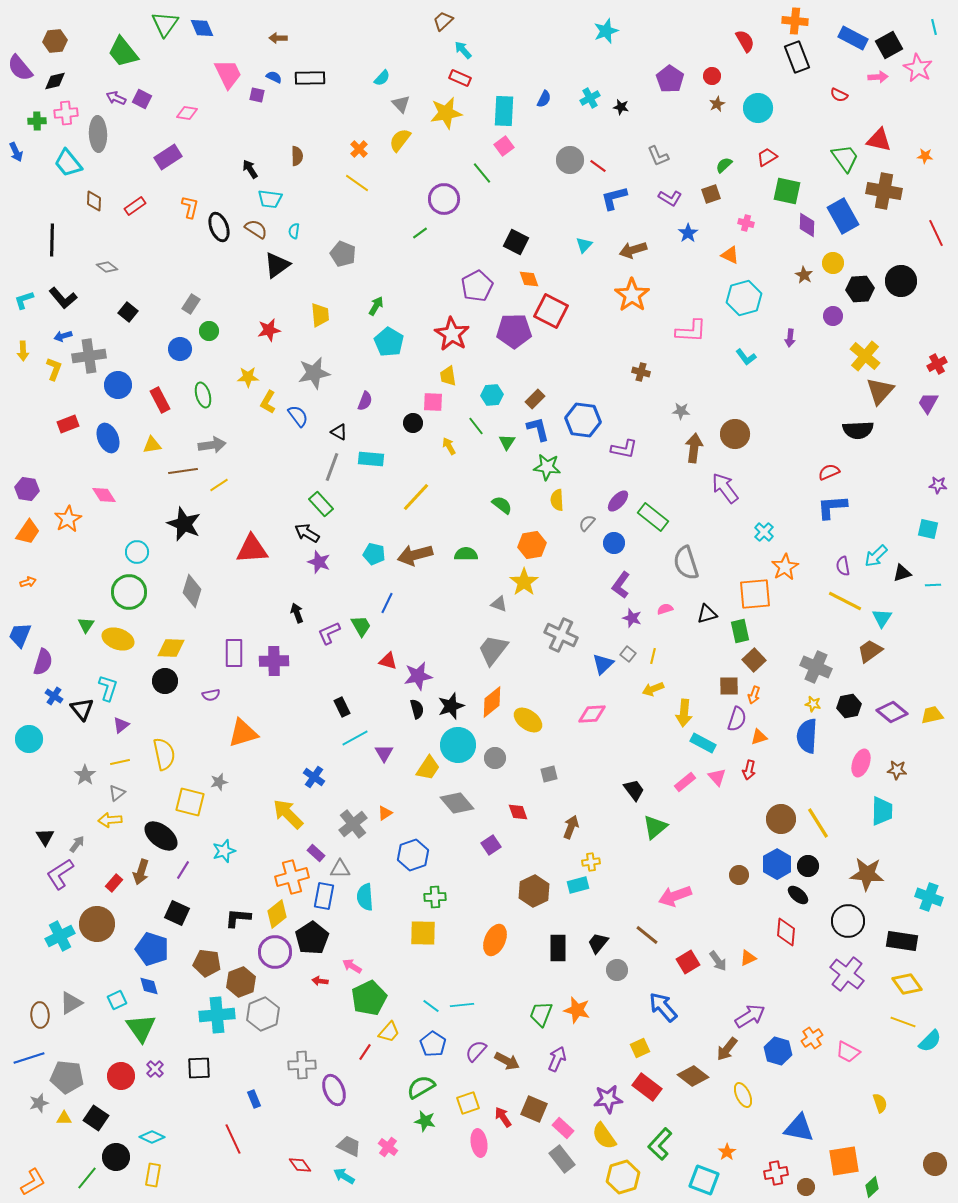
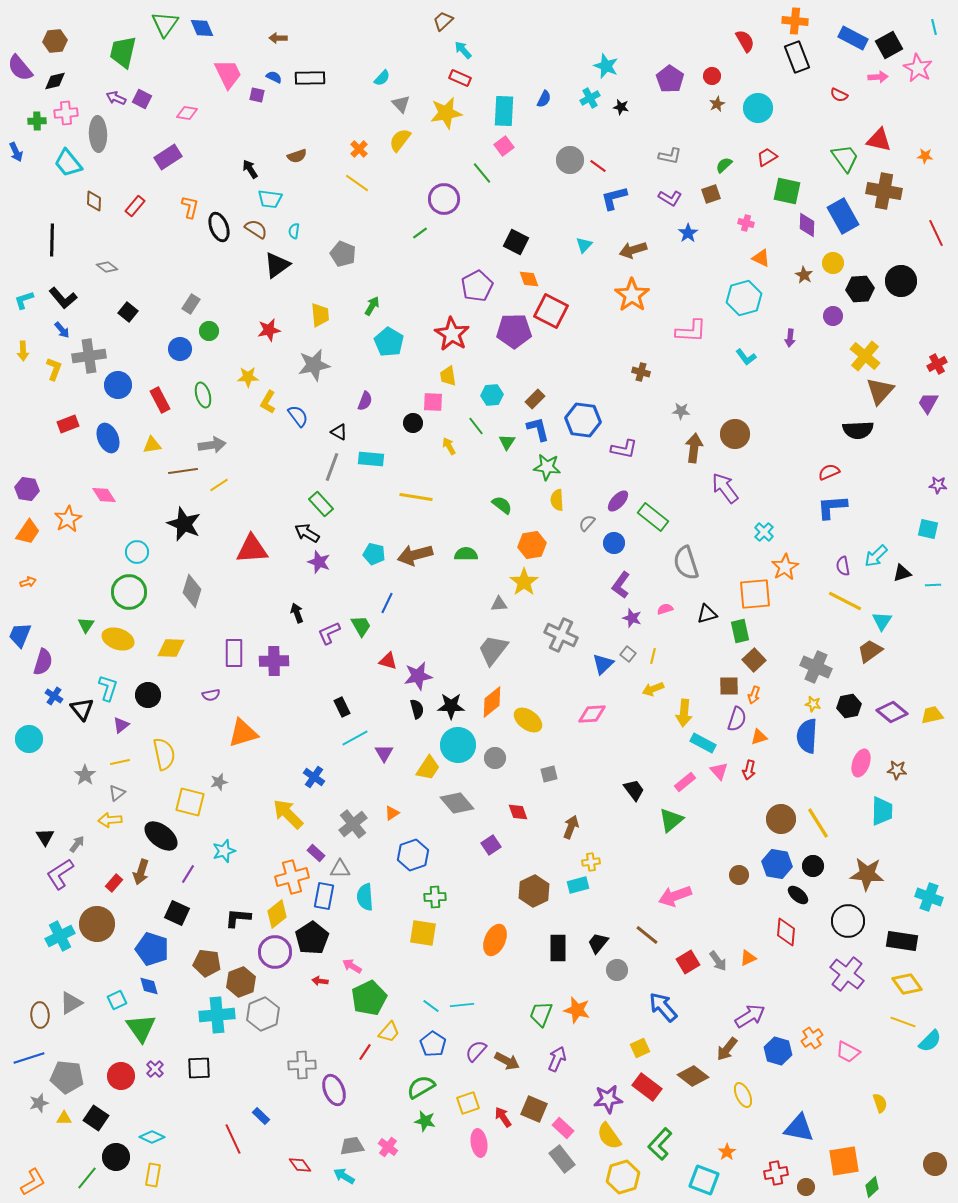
cyan star at (606, 31): moved 35 px down; rotated 30 degrees counterclockwise
green trapezoid at (123, 52): rotated 52 degrees clockwise
brown semicircle at (297, 156): rotated 72 degrees clockwise
gray L-shape at (658, 156): moved 12 px right; rotated 55 degrees counterclockwise
red rectangle at (135, 206): rotated 15 degrees counterclockwise
orange triangle at (730, 255): moved 31 px right, 3 px down
green arrow at (376, 306): moved 4 px left
blue arrow at (63, 336): moved 1 px left, 6 px up; rotated 114 degrees counterclockwise
gray star at (314, 373): moved 8 px up
yellow line at (416, 497): rotated 56 degrees clockwise
gray triangle at (499, 604): rotated 24 degrees counterclockwise
cyan triangle at (882, 618): moved 3 px down
black circle at (165, 681): moved 17 px left, 14 px down
black star at (451, 706): rotated 20 degrees clockwise
pink triangle at (717, 777): moved 2 px right, 6 px up
orange triangle at (385, 813): moved 7 px right
green triangle at (655, 827): moved 16 px right, 7 px up
blue hexagon at (777, 864): rotated 20 degrees counterclockwise
black circle at (808, 866): moved 5 px right
purple line at (183, 870): moved 5 px right, 4 px down
yellow square at (423, 933): rotated 8 degrees clockwise
blue rectangle at (254, 1099): moved 7 px right, 17 px down; rotated 24 degrees counterclockwise
yellow semicircle at (604, 1136): moved 5 px right
gray trapezoid at (349, 1146): moved 3 px right; rotated 35 degrees counterclockwise
